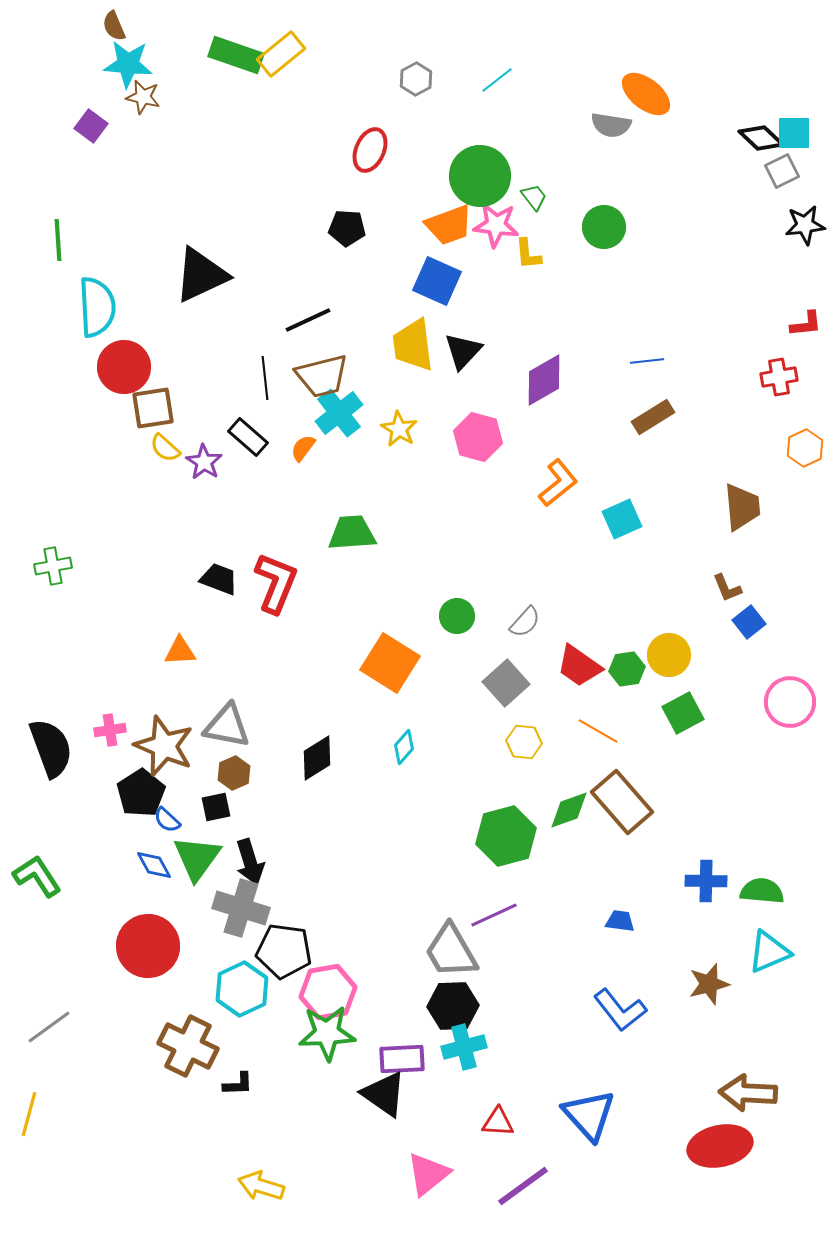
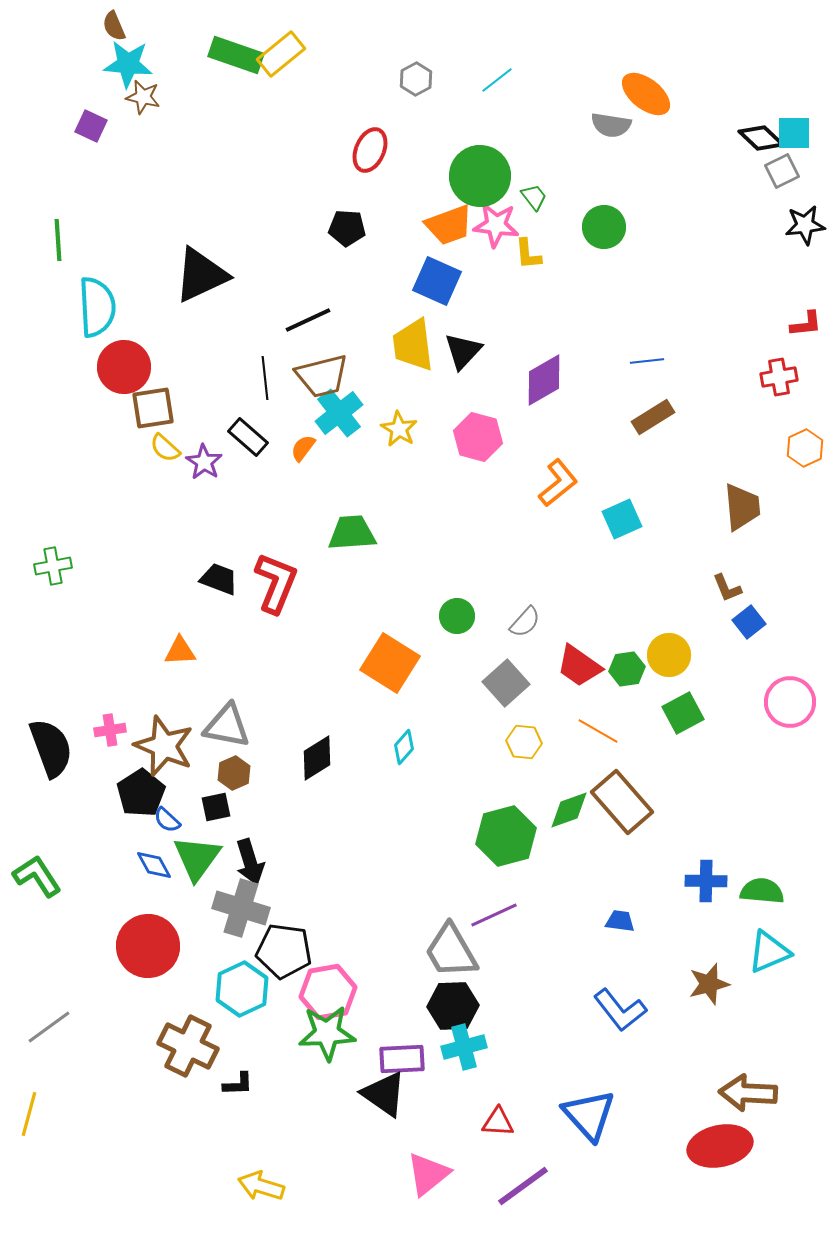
purple square at (91, 126): rotated 12 degrees counterclockwise
